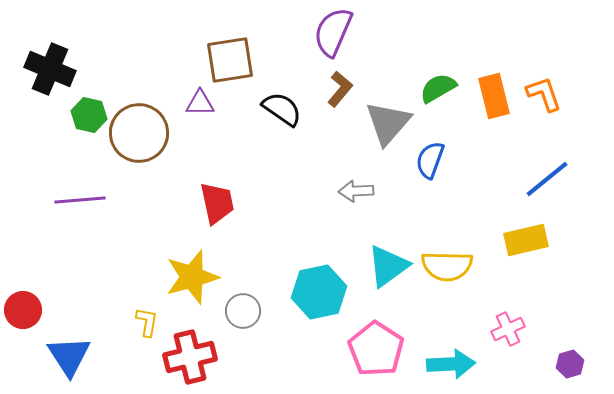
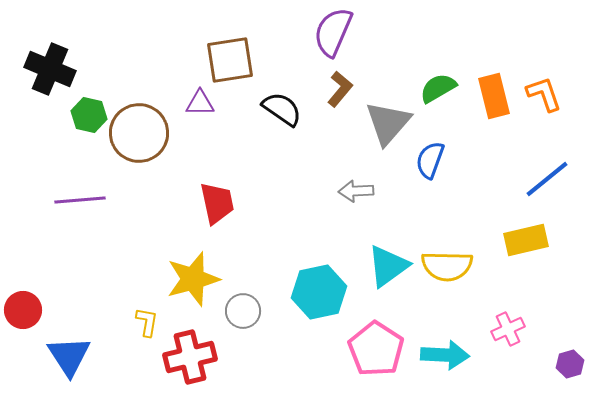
yellow star: moved 1 px right, 2 px down
cyan arrow: moved 6 px left, 9 px up; rotated 6 degrees clockwise
